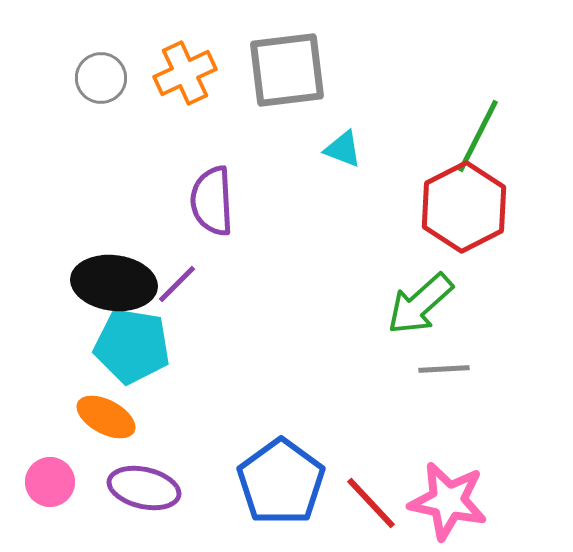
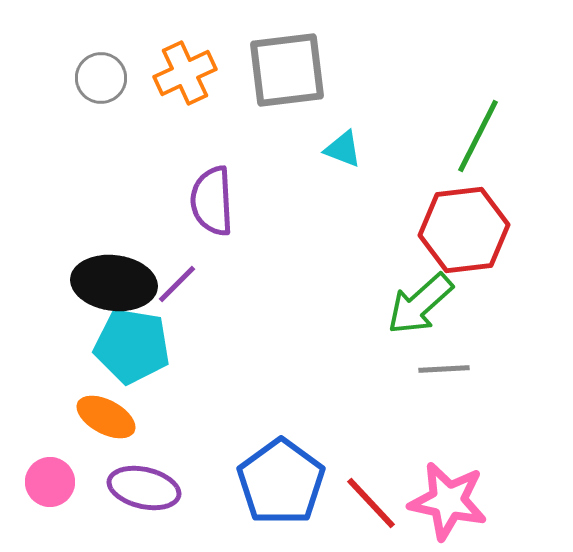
red hexagon: moved 23 px down; rotated 20 degrees clockwise
